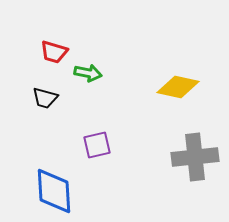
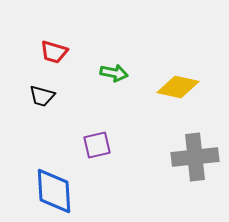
green arrow: moved 26 px right
black trapezoid: moved 3 px left, 2 px up
